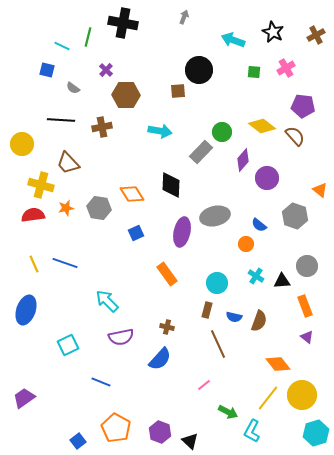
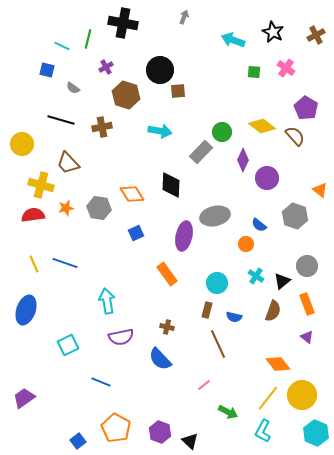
green line at (88, 37): moved 2 px down
pink cross at (286, 68): rotated 24 degrees counterclockwise
purple cross at (106, 70): moved 3 px up; rotated 16 degrees clockwise
black circle at (199, 70): moved 39 px left
brown hexagon at (126, 95): rotated 16 degrees clockwise
purple pentagon at (303, 106): moved 3 px right, 2 px down; rotated 25 degrees clockwise
black line at (61, 120): rotated 12 degrees clockwise
purple diamond at (243, 160): rotated 15 degrees counterclockwise
purple ellipse at (182, 232): moved 2 px right, 4 px down
black triangle at (282, 281): rotated 36 degrees counterclockwise
cyan arrow at (107, 301): rotated 35 degrees clockwise
orange rectangle at (305, 306): moved 2 px right, 2 px up
brown semicircle at (259, 321): moved 14 px right, 10 px up
blue semicircle at (160, 359): rotated 95 degrees clockwise
cyan L-shape at (252, 431): moved 11 px right
cyan hexagon at (316, 433): rotated 20 degrees counterclockwise
